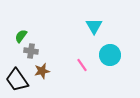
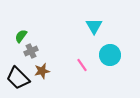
gray cross: rotated 32 degrees counterclockwise
black trapezoid: moved 1 px right, 2 px up; rotated 10 degrees counterclockwise
